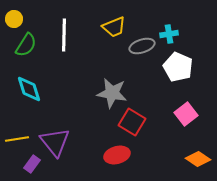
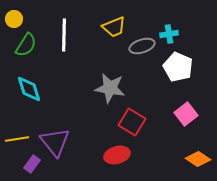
gray star: moved 2 px left, 5 px up
